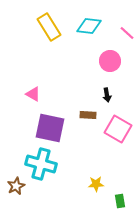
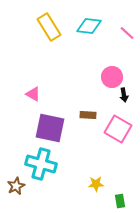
pink circle: moved 2 px right, 16 px down
black arrow: moved 17 px right
